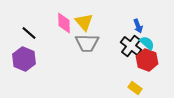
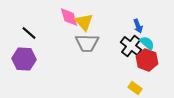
pink diamond: moved 5 px right, 6 px up; rotated 15 degrees counterclockwise
purple hexagon: rotated 20 degrees counterclockwise
